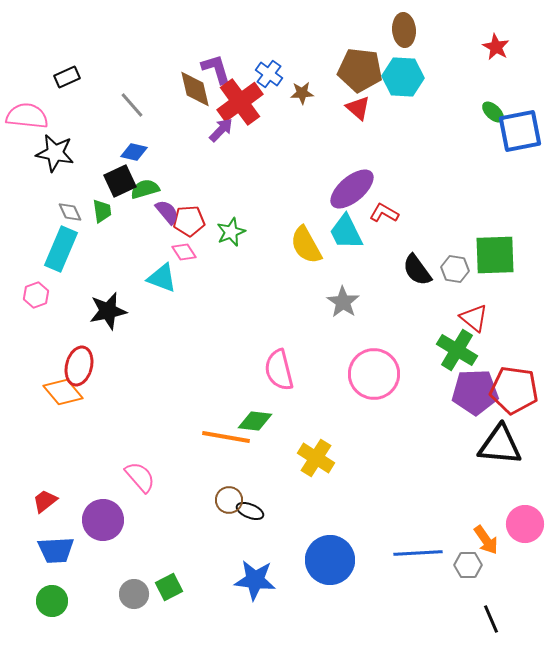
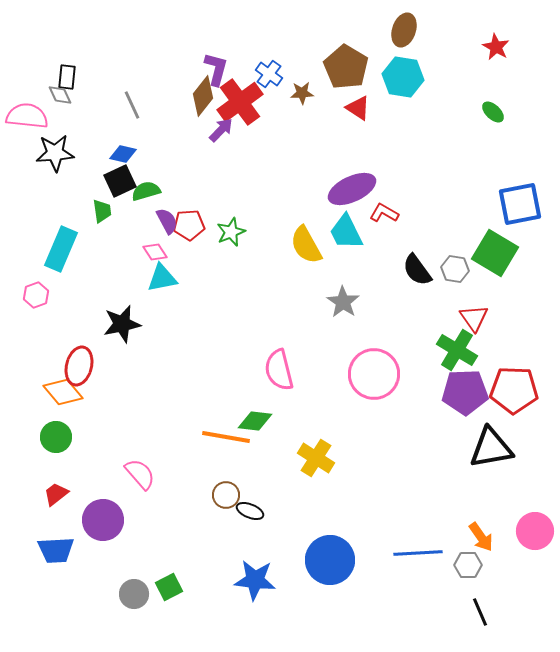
brown ellipse at (404, 30): rotated 24 degrees clockwise
purple L-shape at (216, 69): rotated 32 degrees clockwise
brown pentagon at (360, 70): moved 14 px left, 3 px up; rotated 24 degrees clockwise
black rectangle at (67, 77): rotated 60 degrees counterclockwise
cyan hexagon at (403, 77): rotated 6 degrees clockwise
brown diamond at (195, 89): moved 8 px right, 7 px down; rotated 51 degrees clockwise
gray line at (132, 105): rotated 16 degrees clockwise
red triangle at (358, 108): rotated 8 degrees counterclockwise
blue square at (520, 131): moved 73 px down
blue diamond at (134, 152): moved 11 px left, 2 px down
black star at (55, 153): rotated 15 degrees counterclockwise
green semicircle at (145, 189): moved 1 px right, 2 px down
purple ellipse at (352, 189): rotated 15 degrees clockwise
gray diamond at (70, 212): moved 10 px left, 117 px up
purple semicircle at (167, 212): moved 9 px down; rotated 12 degrees clockwise
red pentagon at (189, 221): moved 4 px down
pink diamond at (184, 252): moved 29 px left
green square at (495, 255): moved 2 px up; rotated 33 degrees clockwise
cyan triangle at (162, 278): rotated 32 degrees counterclockwise
black star at (108, 311): moved 14 px right, 13 px down
red triangle at (474, 318): rotated 16 degrees clockwise
red pentagon at (514, 390): rotated 6 degrees counterclockwise
purple pentagon at (475, 392): moved 10 px left
black triangle at (500, 445): moved 9 px left, 3 px down; rotated 15 degrees counterclockwise
pink semicircle at (140, 477): moved 3 px up
brown circle at (229, 500): moved 3 px left, 5 px up
red trapezoid at (45, 501): moved 11 px right, 7 px up
pink circle at (525, 524): moved 10 px right, 7 px down
orange arrow at (486, 540): moved 5 px left, 3 px up
green circle at (52, 601): moved 4 px right, 164 px up
black line at (491, 619): moved 11 px left, 7 px up
